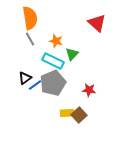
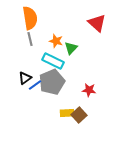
gray line: rotated 16 degrees clockwise
green triangle: moved 1 px left, 6 px up
gray pentagon: moved 1 px left, 1 px up
